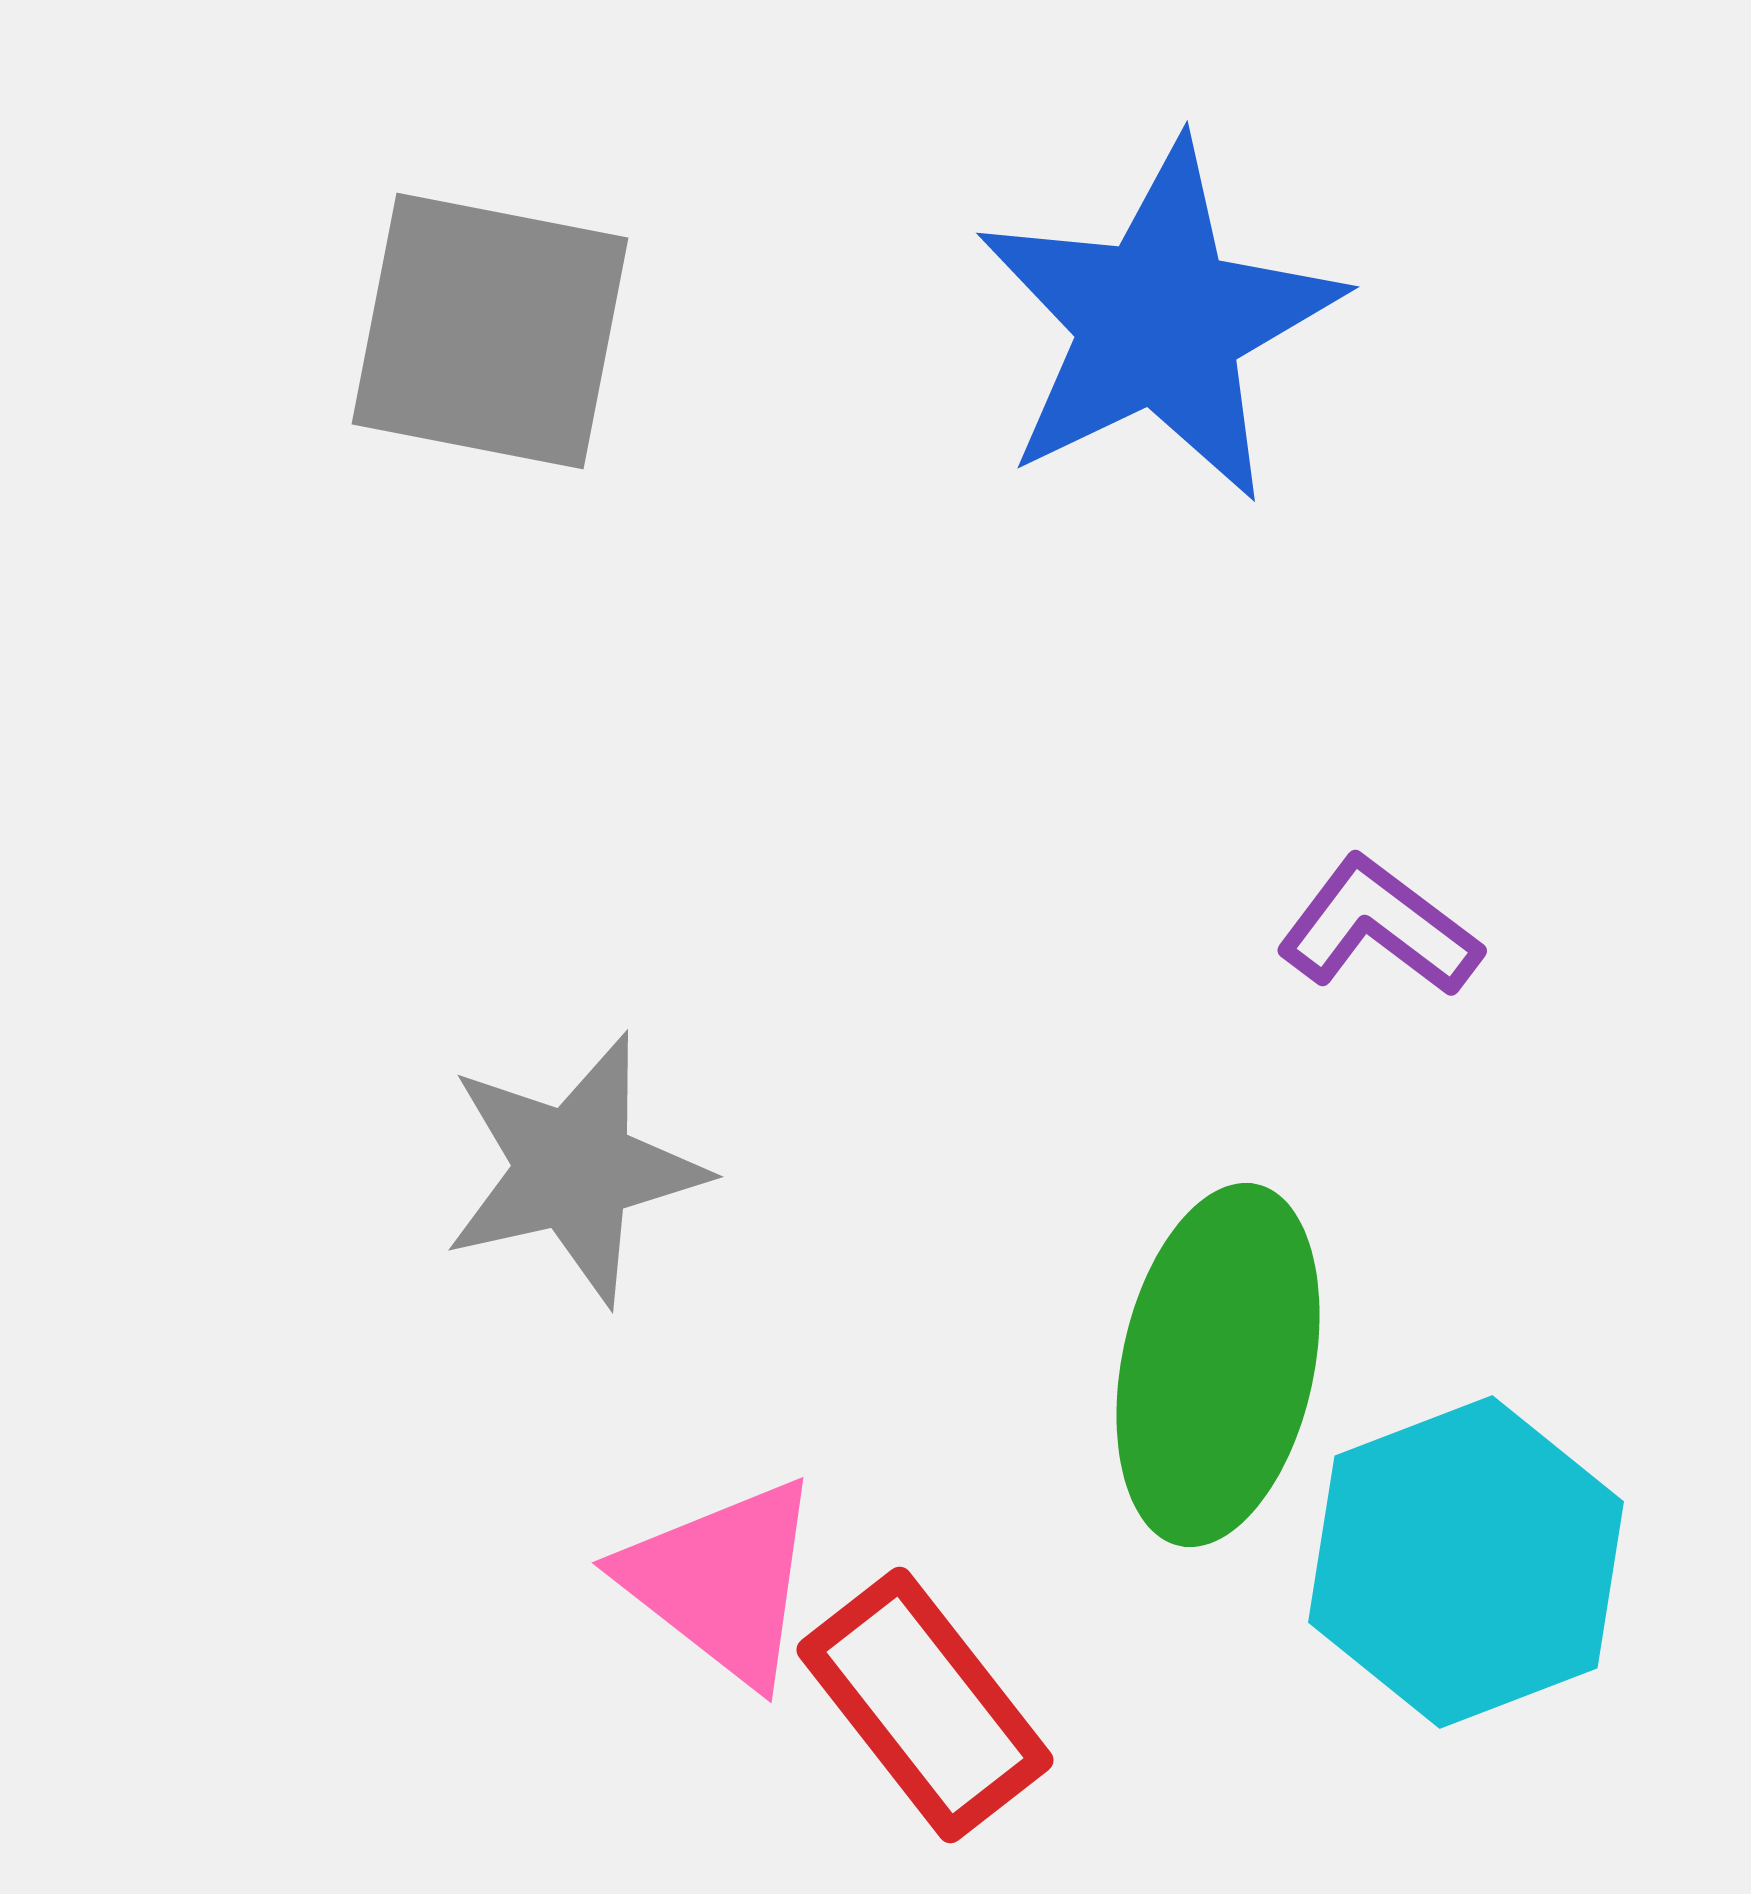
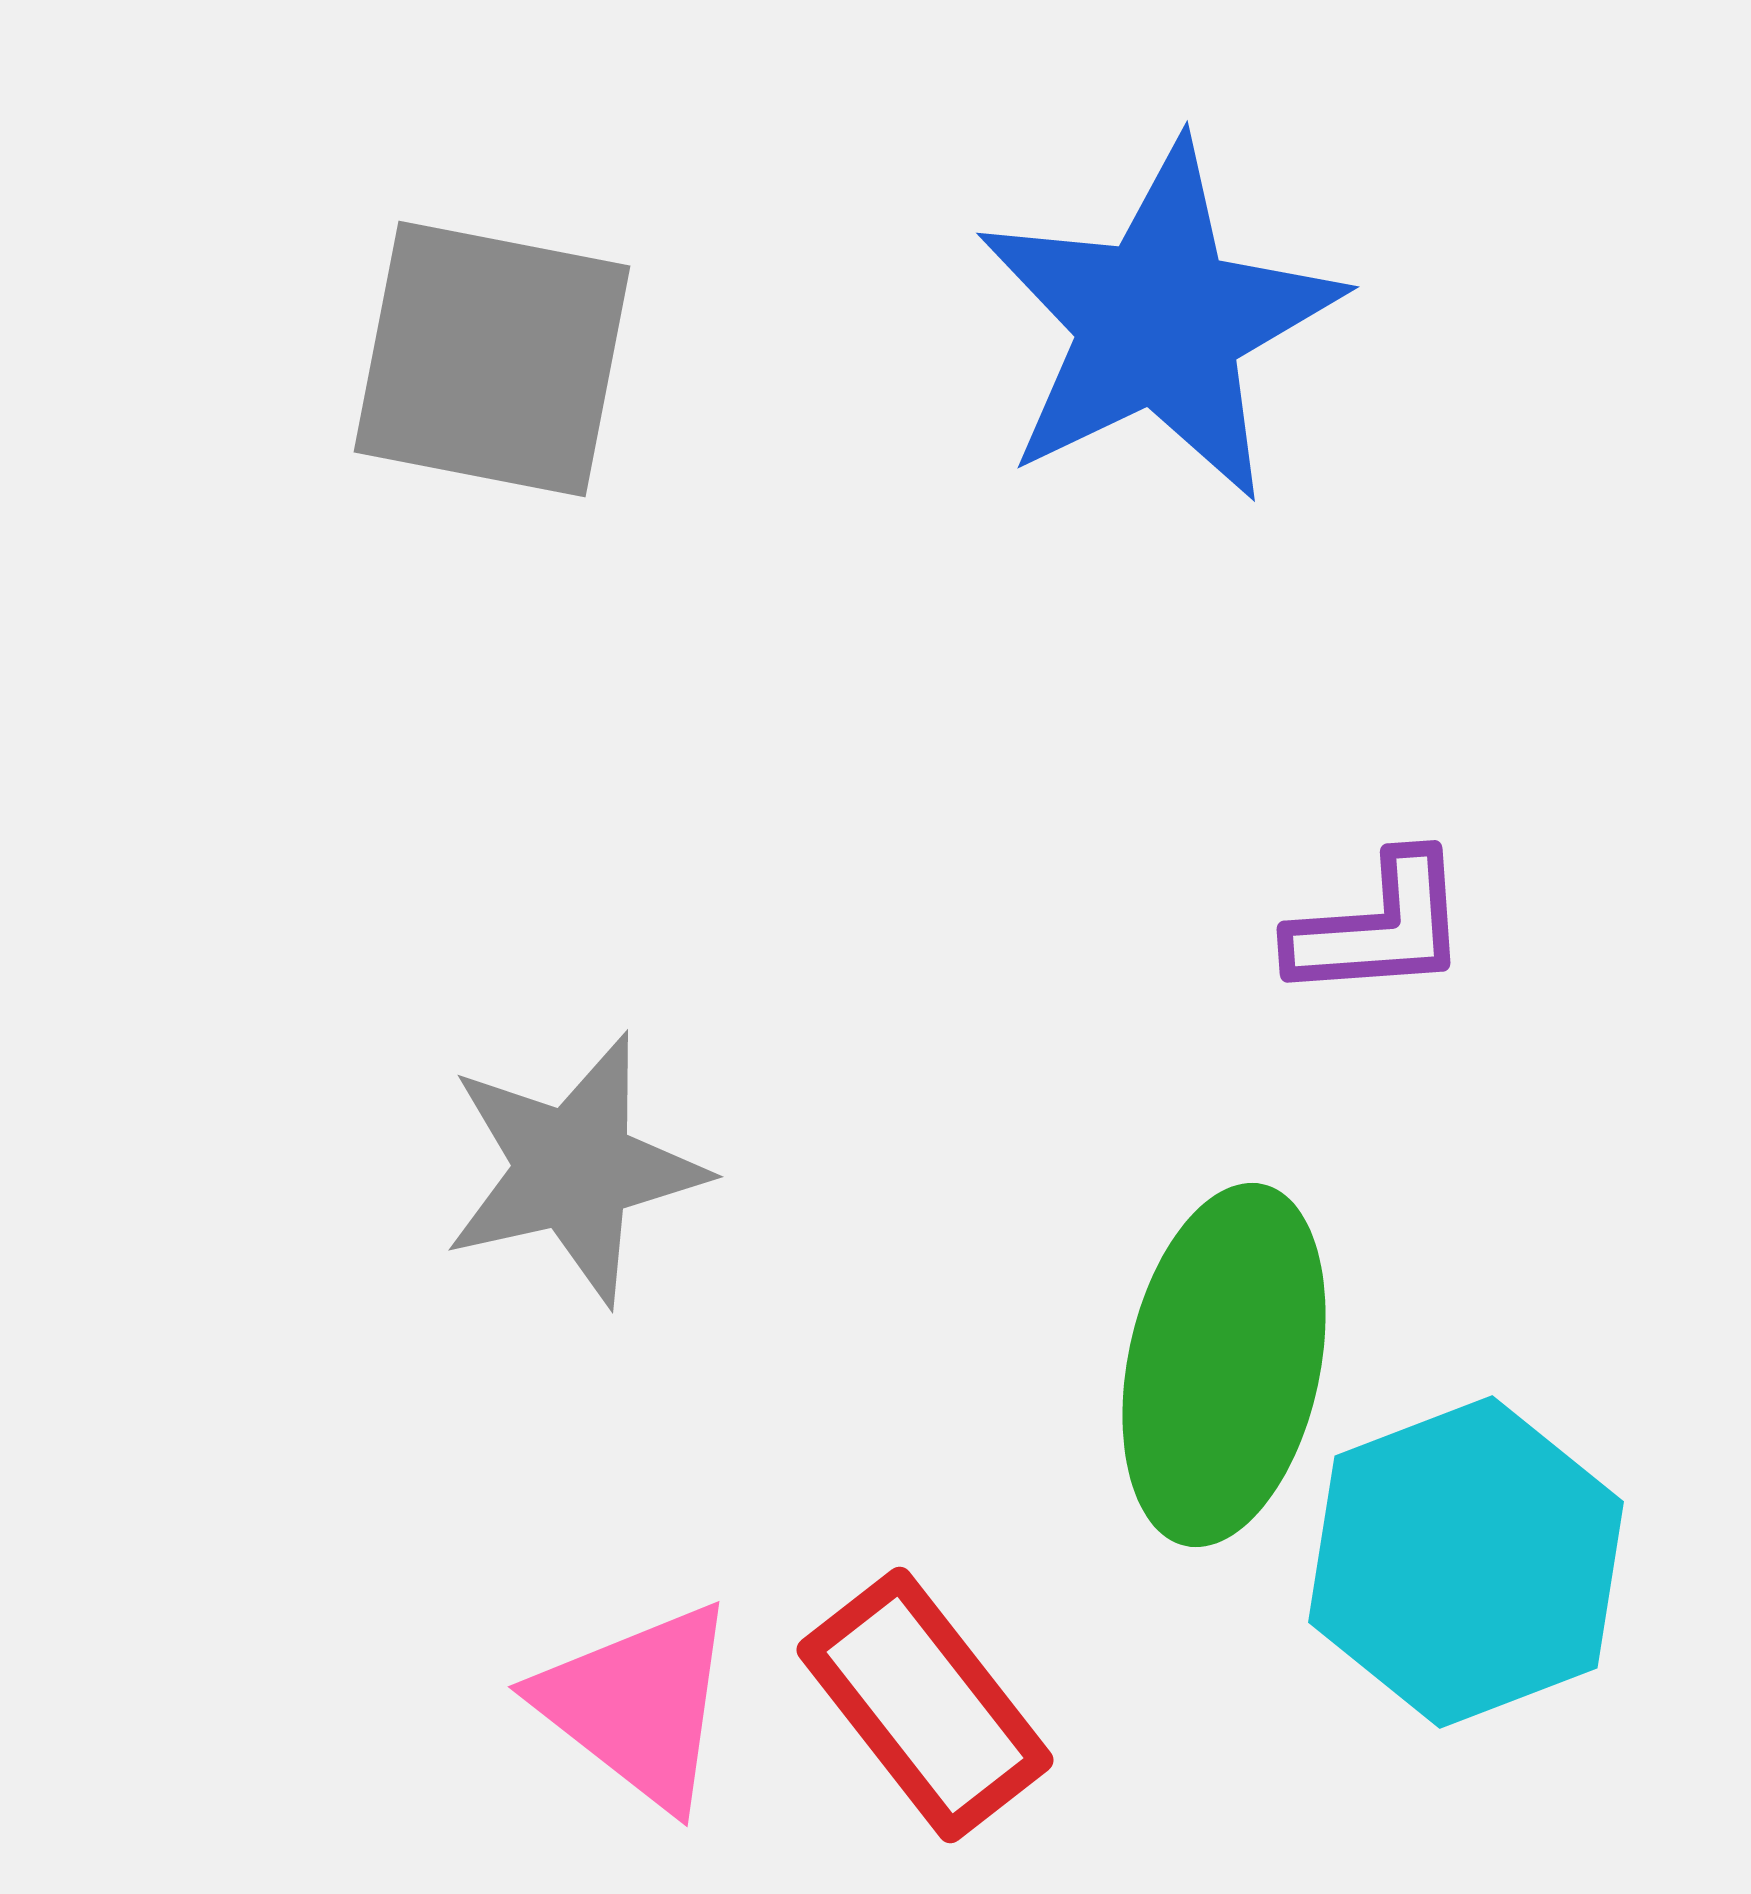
gray square: moved 2 px right, 28 px down
purple L-shape: rotated 139 degrees clockwise
green ellipse: moved 6 px right
pink triangle: moved 84 px left, 124 px down
